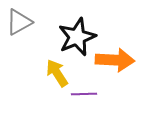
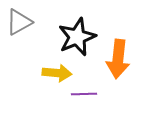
orange arrow: moved 3 px right, 1 px up; rotated 93 degrees clockwise
yellow arrow: rotated 128 degrees clockwise
